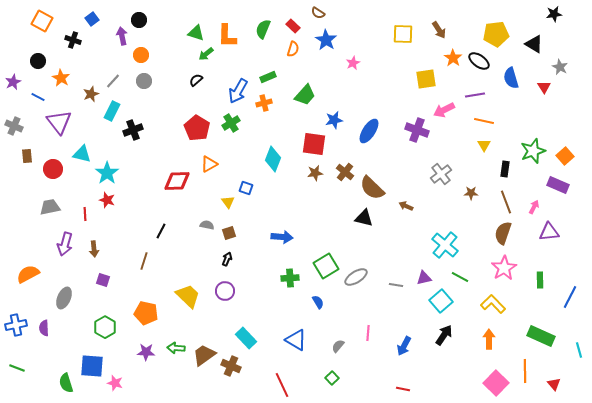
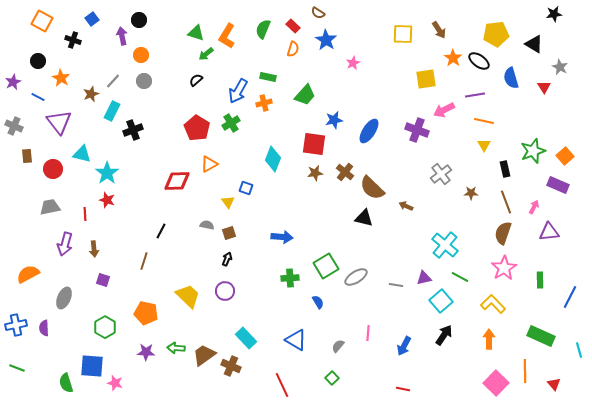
orange L-shape at (227, 36): rotated 30 degrees clockwise
green rectangle at (268, 77): rotated 35 degrees clockwise
black rectangle at (505, 169): rotated 21 degrees counterclockwise
